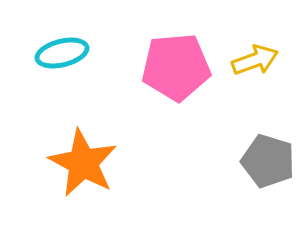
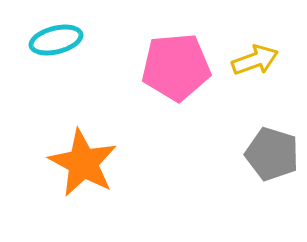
cyan ellipse: moved 6 px left, 13 px up
gray pentagon: moved 4 px right, 7 px up
